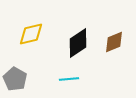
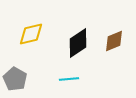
brown diamond: moved 1 px up
